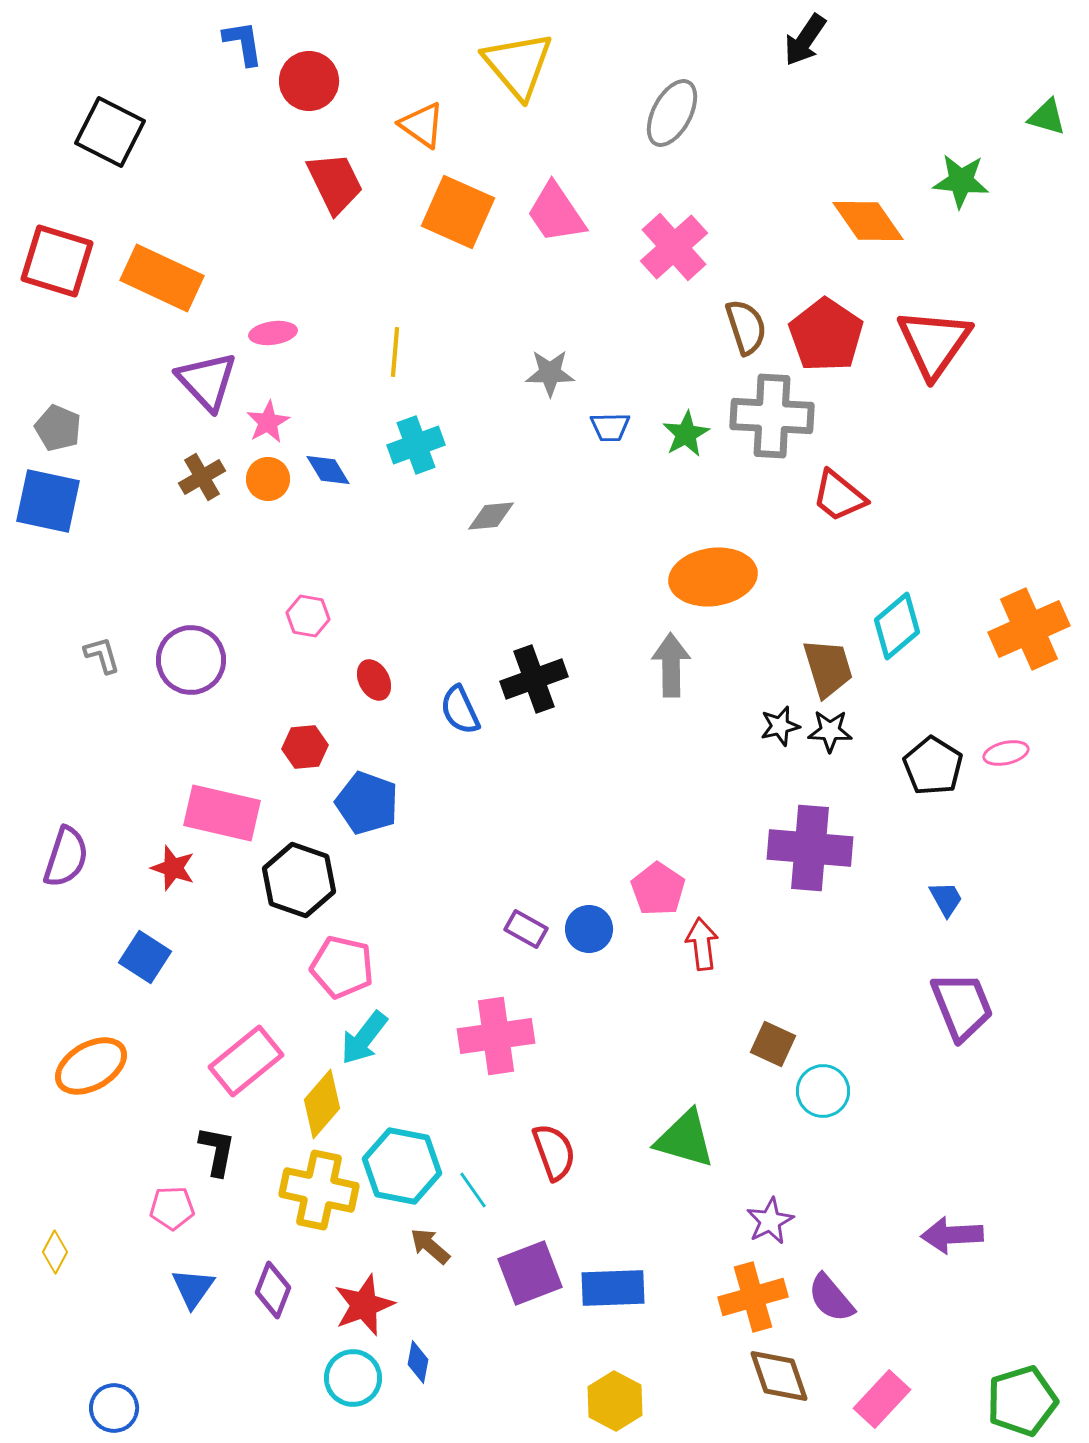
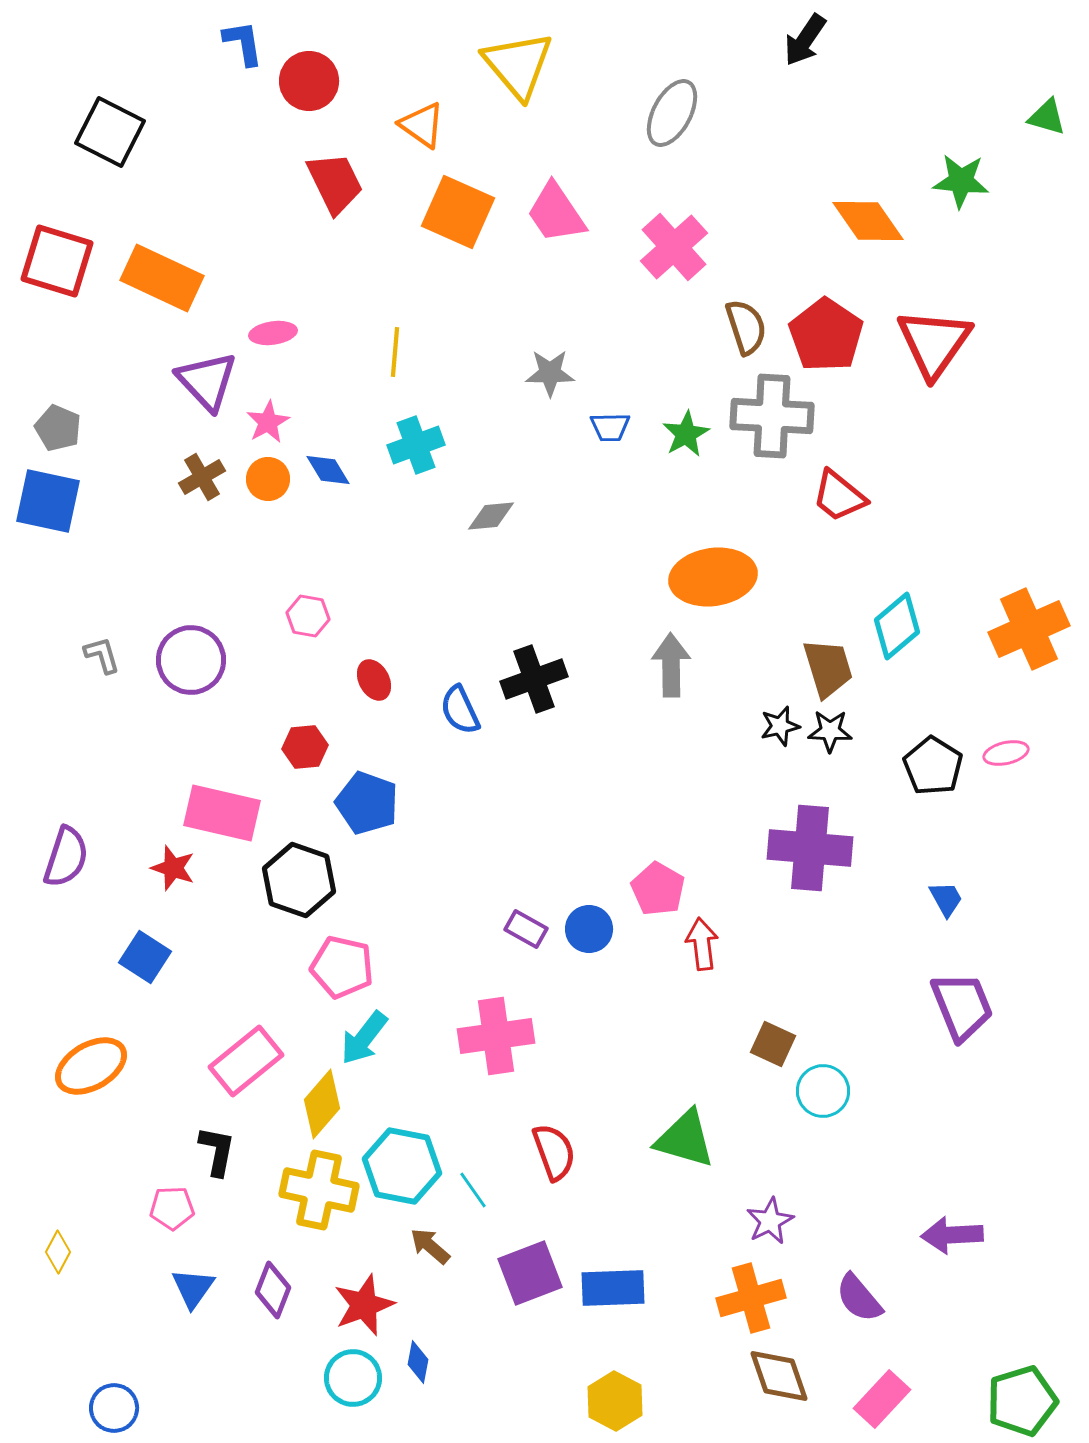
pink pentagon at (658, 889): rotated 4 degrees counterclockwise
yellow diamond at (55, 1252): moved 3 px right
orange cross at (753, 1297): moved 2 px left, 1 px down
purple semicircle at (831, 1298): moved 28 px right
